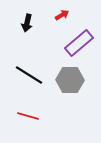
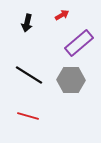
gray hexagon: moved 1 px right
